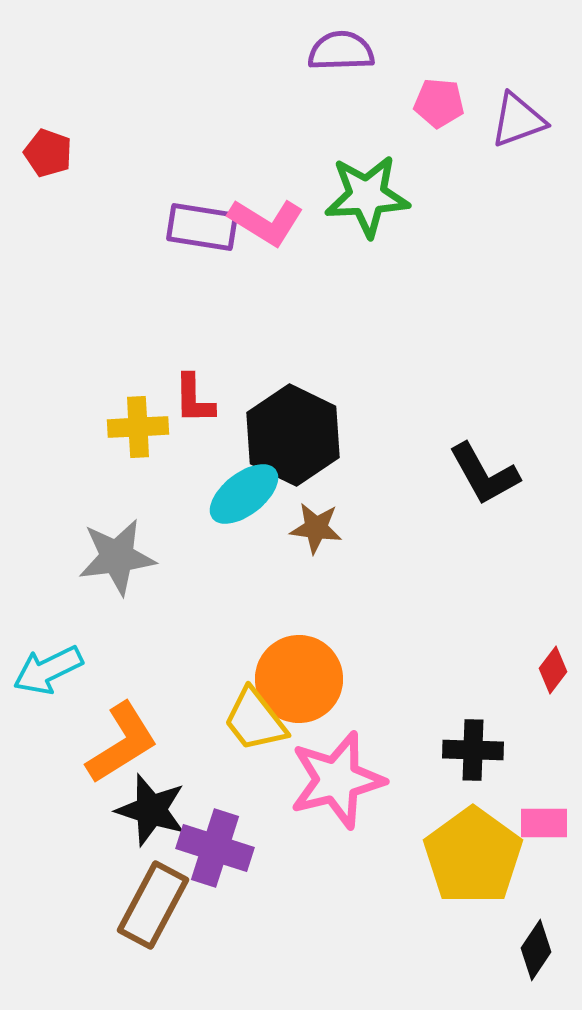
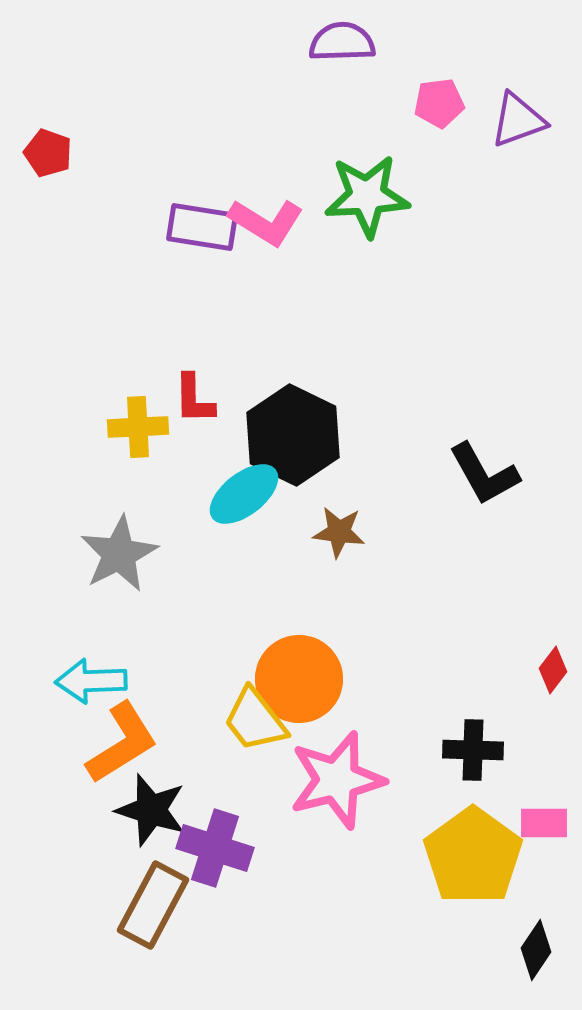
purple semicircle: moved 1 px right, 9 px up
pink pentagon: rotated 12 degrees counterclockwise
brown star: moved 23 px right, 4 px down
gray star: moved 2 px right, 3 px up; rotated 20 degrees counterclockwise
cyan arrow: moved 43 px right, 11 px down; rotated 24 degrees clockwise
